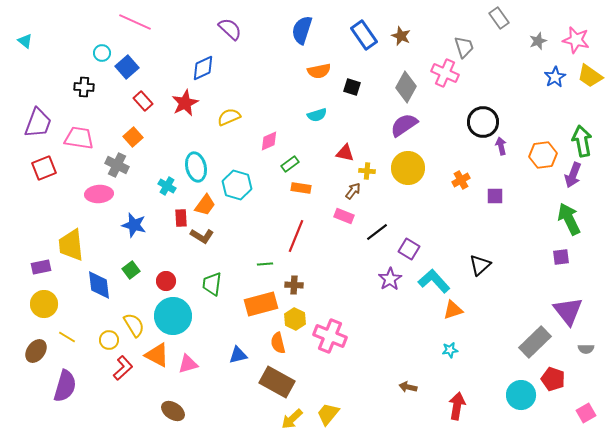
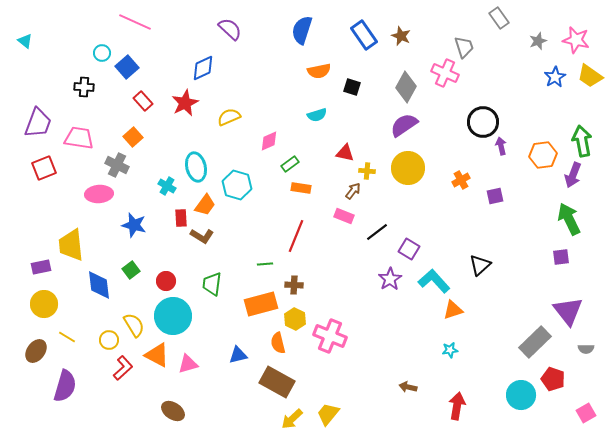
purple square at (495, 196): rotated 12 degrees counterclockwise
